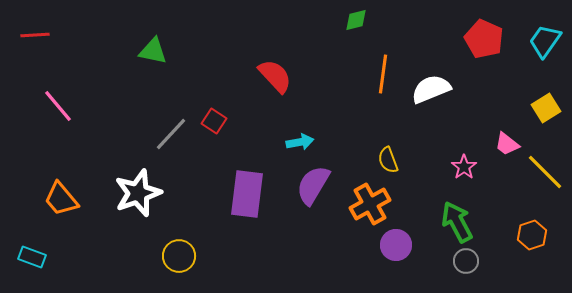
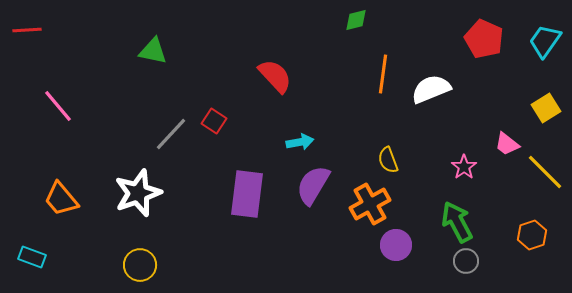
red line: moved 8 px left, 5 px up
yellow circle: moved 39 px left, 9 px down
